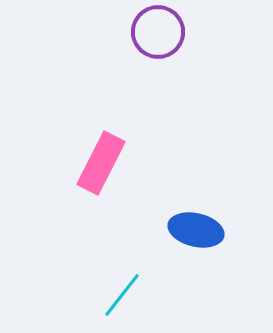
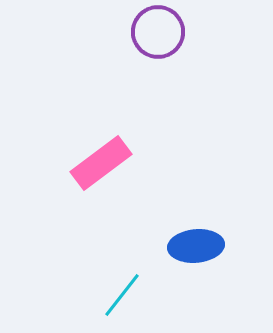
pink rectangle: rotated 26 degrees clockwise
blue ellipse: moved 16 px down; rotated 18 degrees counterclockwise
